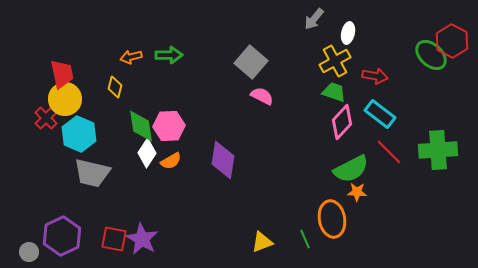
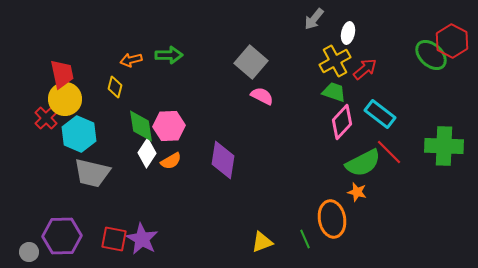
orange arrow: moved 3 px down
red arrow: moved 10 px left, 7 px up; rotated 50 degrees counterclockwise
green cross: moved 6 px right, 4 px up; rotated 6 degrees clockwise
green semicircle: moved 12 px right, 6 px up
orange star: rotated 12 degrees clockwise
purple hexagon: rotated 24 degrees clockwise
